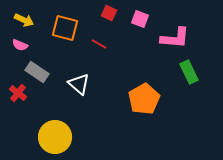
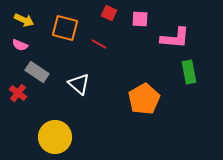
pink square: rotated 18 degrees counterclockwise
green rectangle: rotated 15 degrees clockwise
